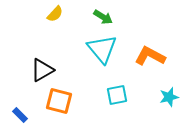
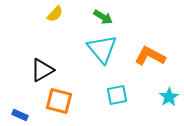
cyan star: rotated 18 degrees counterclockwise
blue rectangle: rotated 21 degrees counterclockwise
